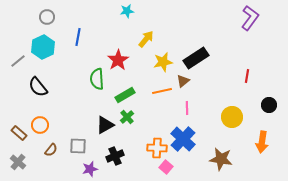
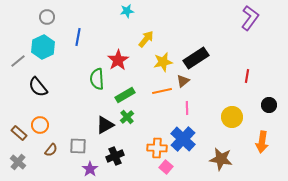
purple star: rotated 21 degrees counterclockwise
